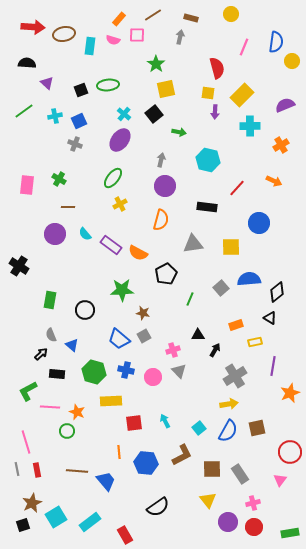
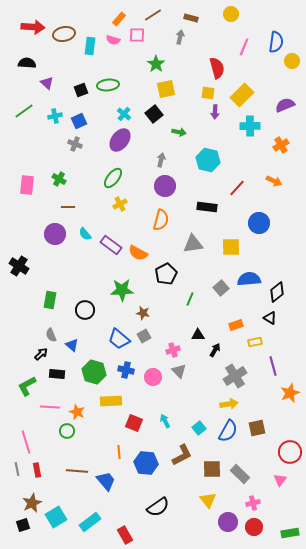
purple line at (273, 366): rotated 24 degrees counterclockwise
green L-shape at (28, 391): moved 1 px left, 5 px up
red square at (134, 423): rotated 30 degrees clockwise
gray rectangle at (240, 474): rotated 12 degrees counterclockwise
